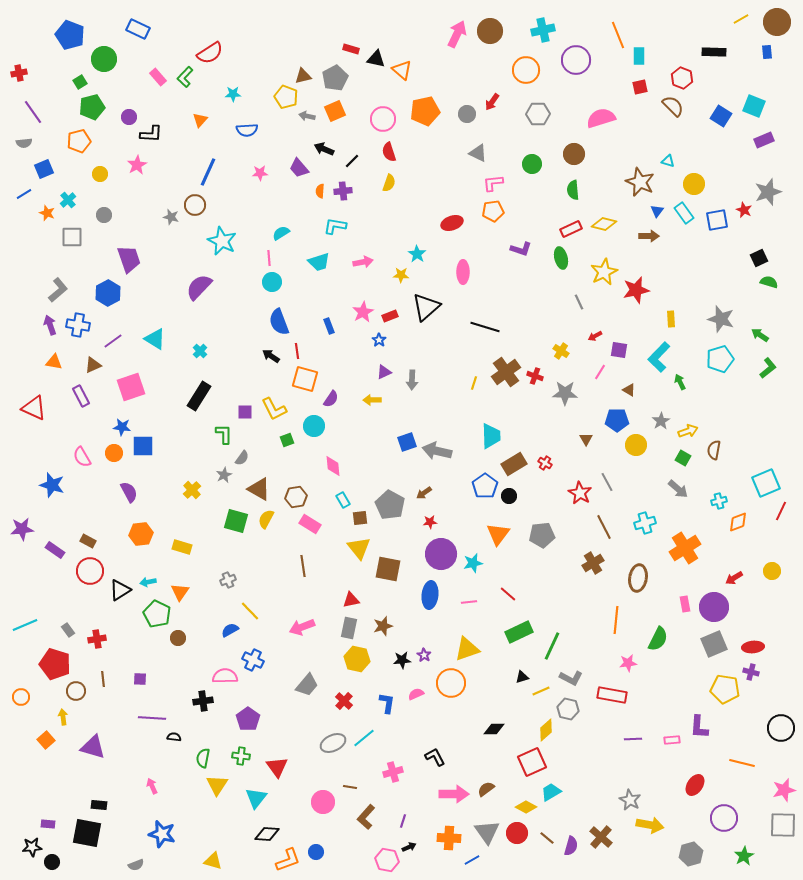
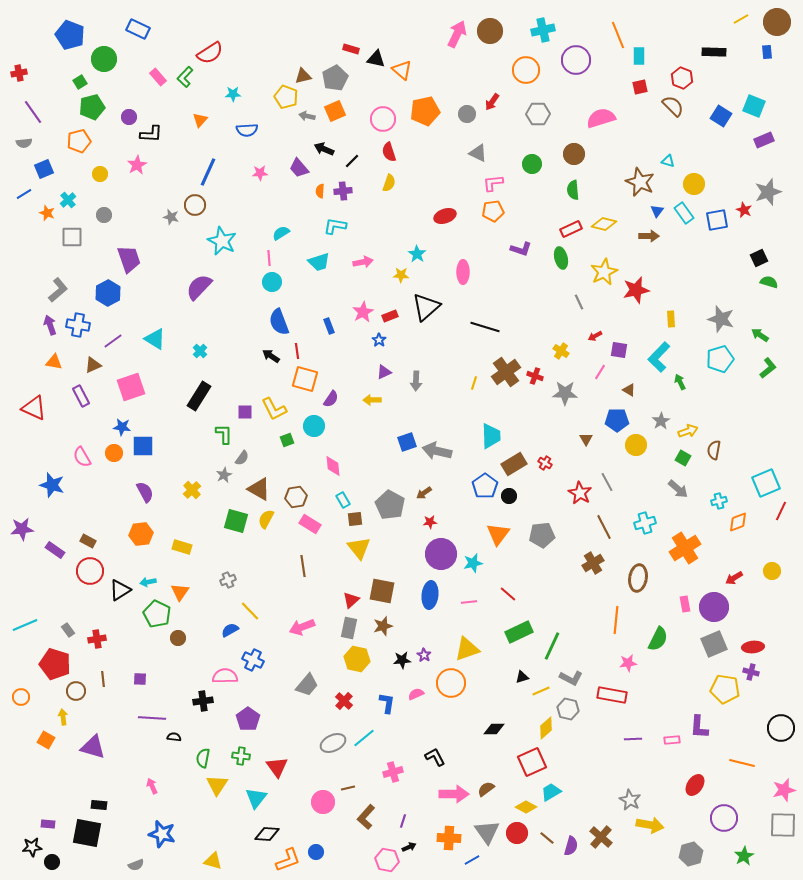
red ellipse at (452, 223): moved 7 px left, 7 px up
gray arrow at (412, 380): moved 4 px right, 1 px down
purple semicircle at (129, 492): moved 16 px right
brown square at (360, 518): moved 5 px left, 1 px down
brown square at (388, 569): moved 6 px left, 22 px down
red triangle at (351, 600): rotated 30 degrees counterclockwise
yellow diamond at (546, 730): moved 2 px up
orange square at (46, 740): rotated 18 degrees counterclockwise
brown line at (350, 787): moved 2 px left, 1 px down; rotated 24 degrees counterclockwise
